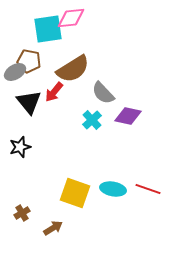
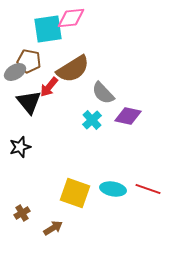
red arrow: moved 5 px left, 5 px up
